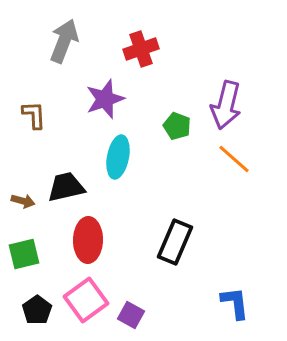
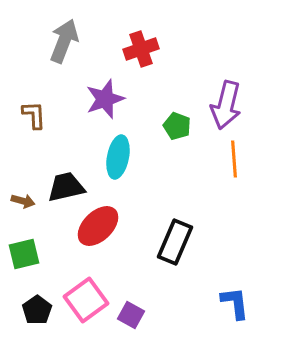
orange line: rotated 45 degrees clockwise
red ellipse: moved 10 px right, 14 px up; rotated 45 degrees clockwise
